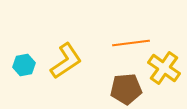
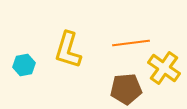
yellow L-shape: moved 2 px right, 11 px up; rotated 141 degrees clockwise
